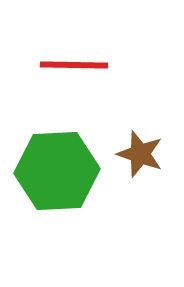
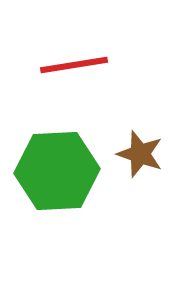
red line: rotated 10 degrees counterclockwise
